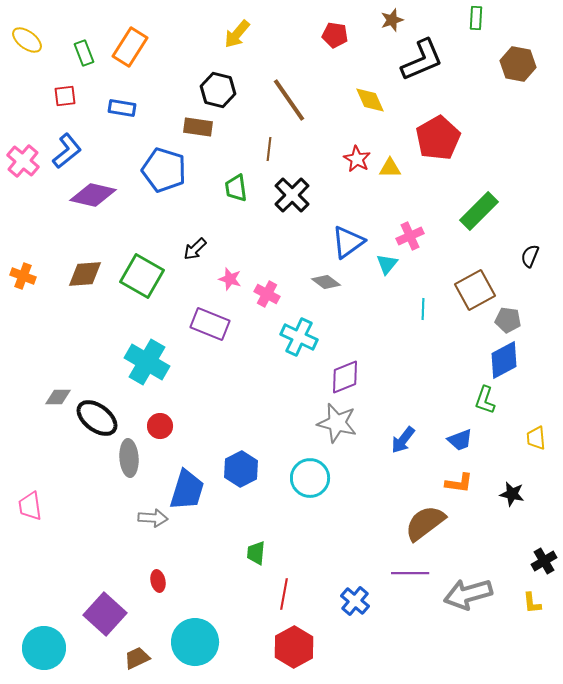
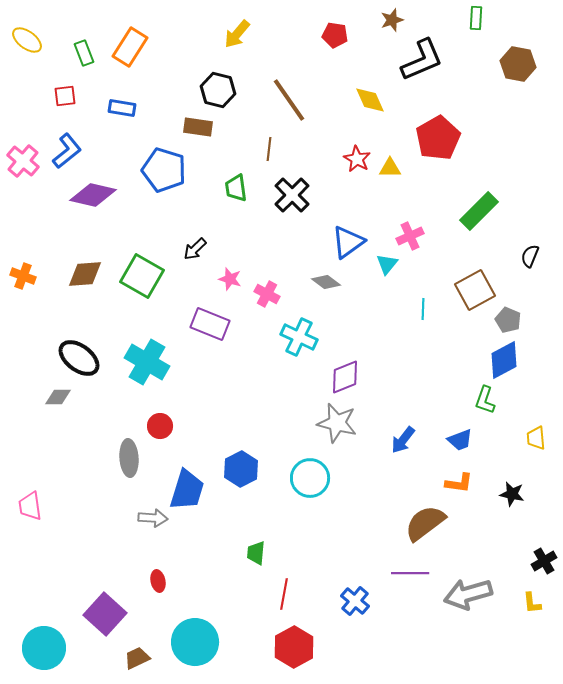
gray pentagon at (508, 320): rotated 15 degrees clockwise
black ellipse at (97, 418): moved 18 px left, 60 px up
